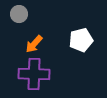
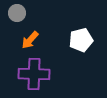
gray circle: moved 2 px left, 1 px up
orange arrow: moved 4 px left, 4 px up
